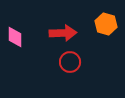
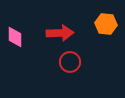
orange hexagon: rotated 10 degrees counterclockwise
red arrow: moved 3 px left
